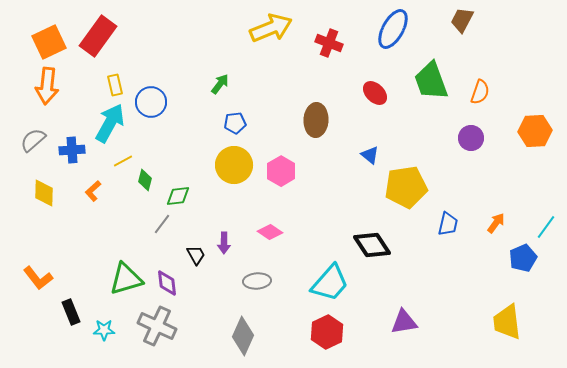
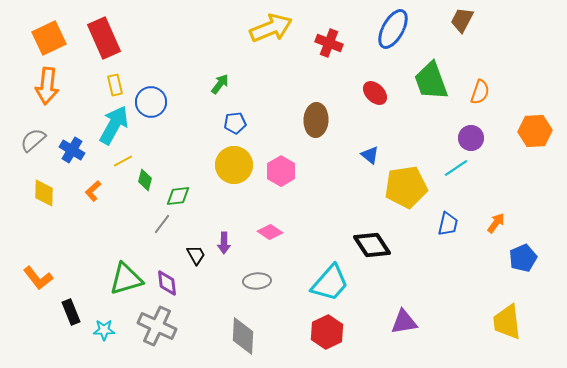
red rectangle at (98, 36): moved 6 px right, 2 px down; rotated 60 degrees counterclockwise
orange square at (49, 42): moved 4 px up
cyan arrow at (110, 123): moved 4 px right, 2 px down
blue cross at (72, 150): rotated 35 degrees clockwise
cyan line at (546, 227): moved 90 px left, 59 px up; rotated 20 degrees clockwise
gray diamond at (243, 336): rotated 21 degrees counterclockwise
